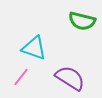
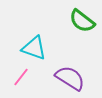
green semicircle: rotated 24 degrees clockwise
